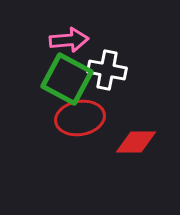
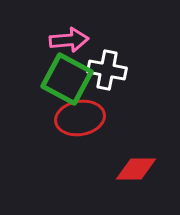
red diamond: moved 27 px down
